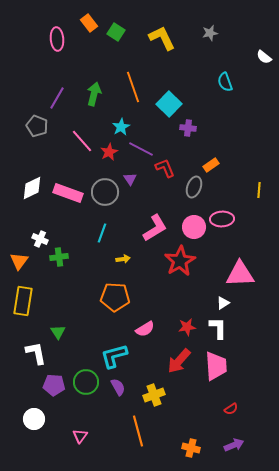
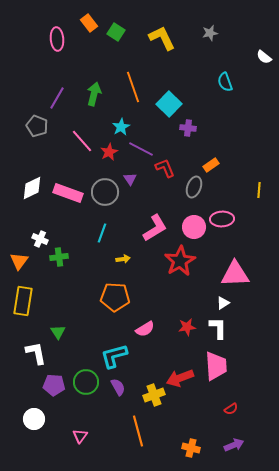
pink triangle at (240, 274): moved 5 px left
red arrow at (179, 361): moved 1 px right, 17 px down; rotated 28 degrees clockwise
